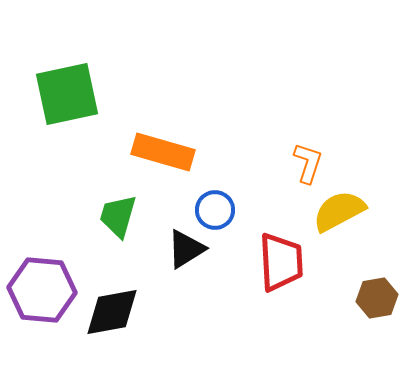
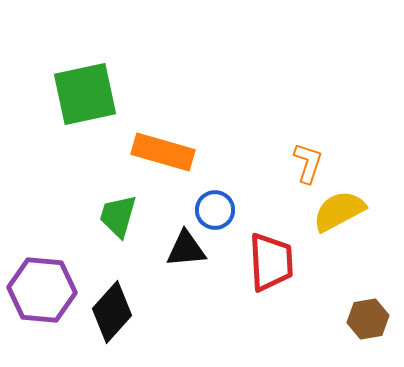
green square: moved 18 px right
black triangle: rotated 27 degrees clockwise
red trapezoid: moved 10 px left
brown hexagon: moved 9 px left, 21 px down
black diamond: rotated 38 degrees counterclockwise
